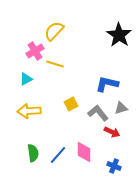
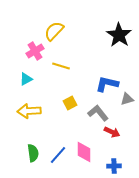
yellow line: moved 6 px right, 2 px down
yellow square: moved 1 px left, 1 px up
gray triangle: moved 6 px right, 9 px up
blue cross: rotated 24 degrees counterclockwise
